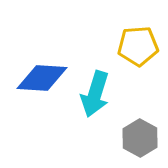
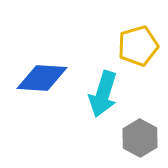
yellow pentagon: rotated 12 degrees counterclockwise
cyan arrow: moved 8 px right
